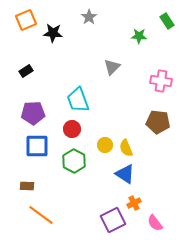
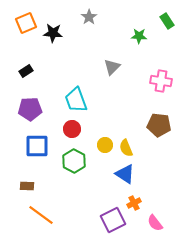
orange square: moved 3 px down
cyan trapezoid: moved 2 px left
purple pentagon: moved 3 px left, 4 px up
brown pentagon: moved 1 px right, 3 px down
